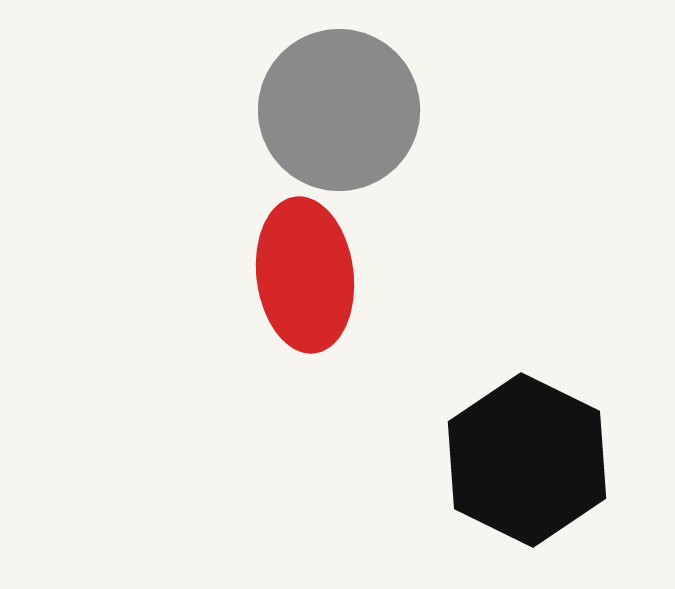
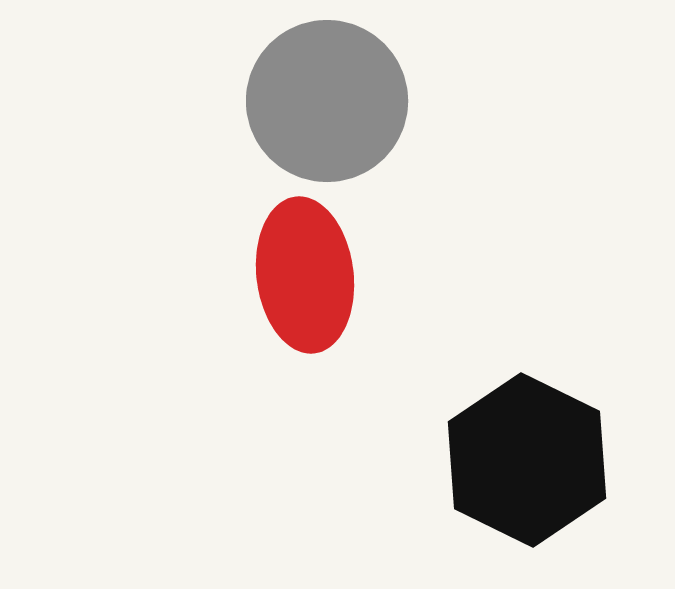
gray circle: moved 12 px left, 9 px up
